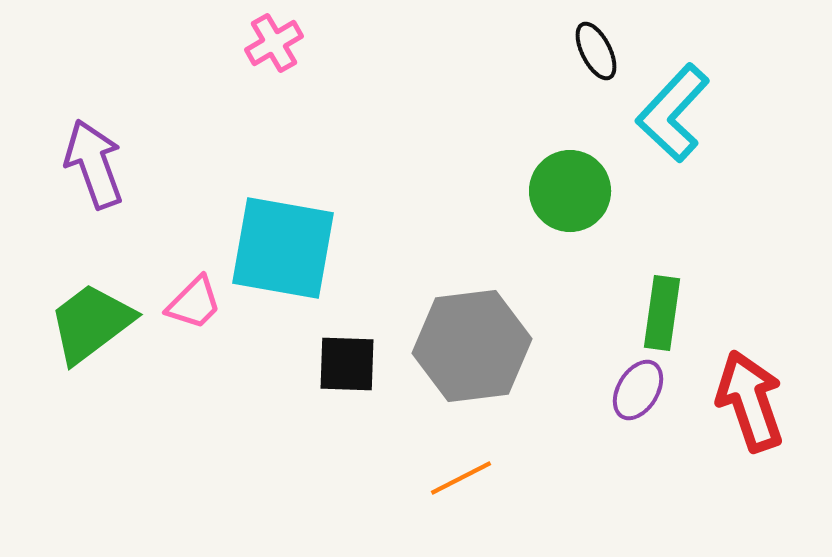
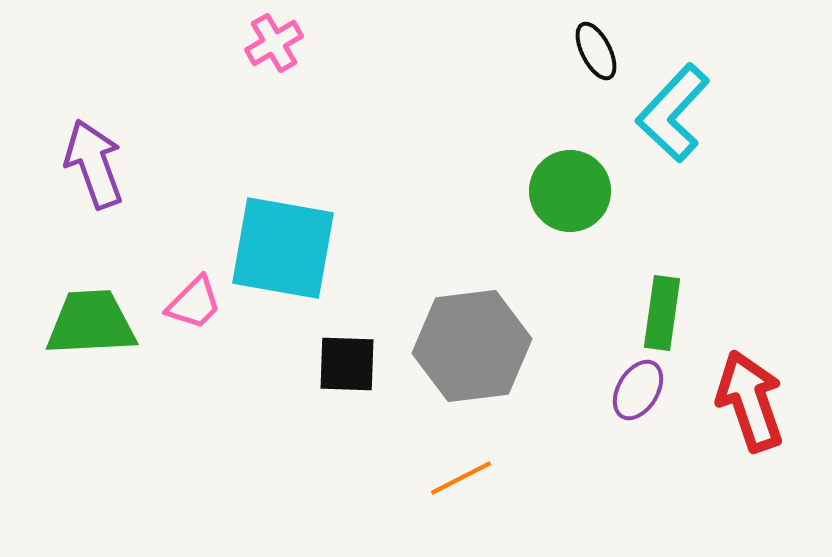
green trapezoid: rotated 34 degrees clockwise
